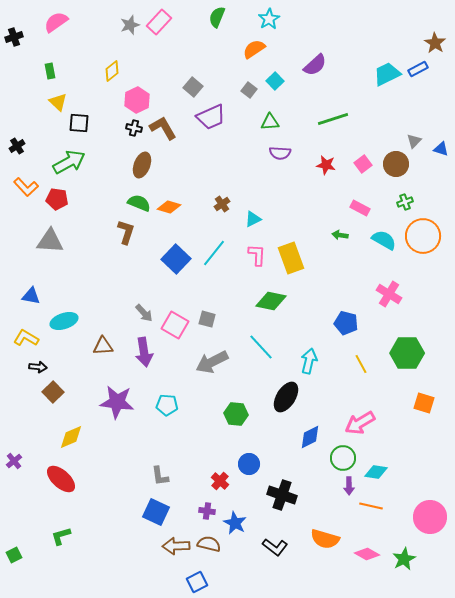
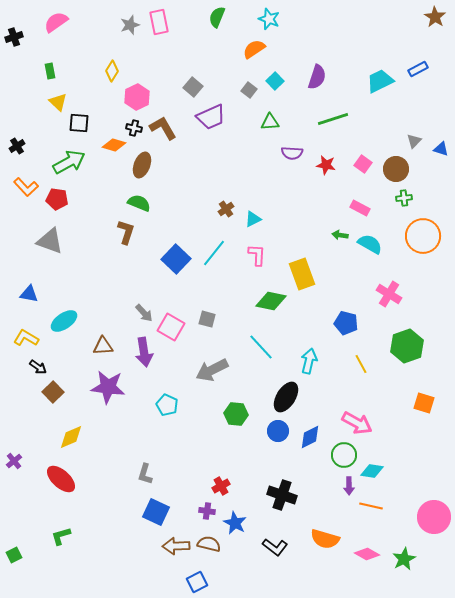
cyan star at (269, 19): rotated 20 degrees counterclockwise
pink rectangle at (159, 22): rotated 55 degrees counterclockwise
brown star at (435, 43): moved 26 px up
purple semicircle at (315, 65): moved 2 px right, 12 px down; rotated 30 degrees counterclockwise
yellow diamond at (112, 71): rotated 20 degrees counterclockwise
cyan trapezoid at (387, 74): moved 7 px left, 7 px down
pink hexagon at (137, 100): moved 3 px up
purple semicircle at (280, 153): moved 12 px right
pink square at (363, 164): rotated 18 degrees counterclockwise
brown circle at (396, 164): moved 5 px down
green cross at (405, 202): moved 1 px left, 4 px up; rotated 14 degrees clockwise
brown cross at (222, 204): moved 4 px right, 5 px down
orange diamond at (169, 207): moved 55 px left, 62 px up
cyan semicircle at (384, 240): moved 14 px left, 4 px down
gray triangle at (50, 241): rotated 16 degrees clockwise
yellow rectangle at (291, 258): moved 11 px right, 16 px down
blue triangle at (31, 296): moved 2 px left, 2 px up
cyan ellipse at (64, 321): rotated 16 degrees counterclockwise
pink square at (175, 325): moved 4 px left, 2 px down
green hexagon at (407, 353): moved 7 px up; rotated 20 degrees counterclockwise
gray arrow at (212, 362): moved 8 px down
black arrow at (38, 367): rotated 30 degrees clockwise
purple star at (117, 402): moved 9 px left, 15 px up
cyan pentagon at (167, 405): rotated 20 degrees clockwise
pink arrow at (360, 423): moved 3 px left; rotated 120 degrees counterclockwise
green circle at (343, 458): moved 1 px right, 3 px up
blue circle at (249, 464): moved 29 px right, 33 px up
cyan diamond at (376, 472): moved 4 px left, 1 px up
gray L-shape at (160, 476): moved 15 px left, 2 px up; rotated 25 degrees clockwise
red cross at (220, 481): moved 1 px right, 5 px down; rotated 18 degrees clockwise
pink circle at (430, 517): moved 4 px right
